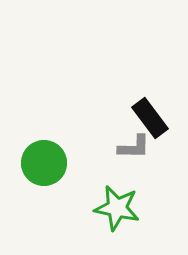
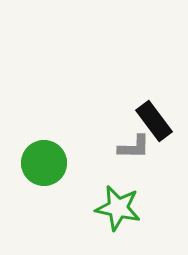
black rectangle: moved 4 px right, 3 px down
green star: moved 1 px right
